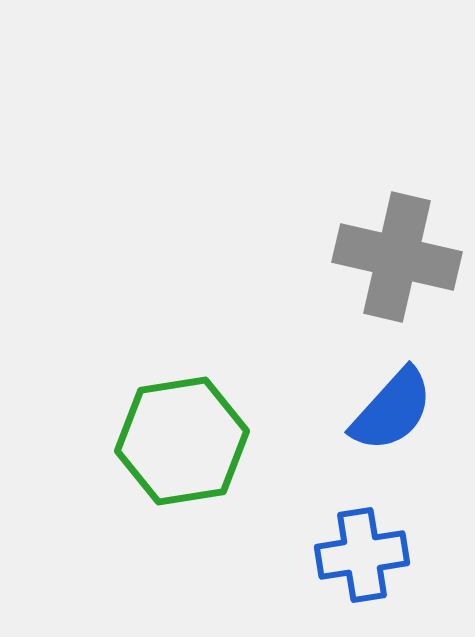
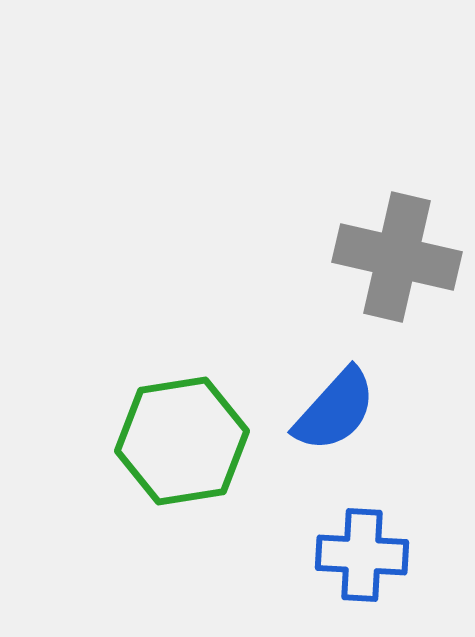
blue semicircle: moved 57 px left
blue cross: rotated 12 degrees clockwise
